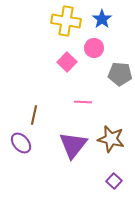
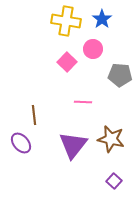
pink circle: moved 1 px left, 1 px down
gray pentagon: moved 1 px down
brown line: rotated 18 degrees counterclockwise
